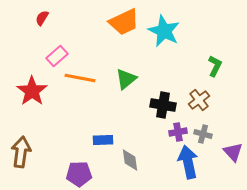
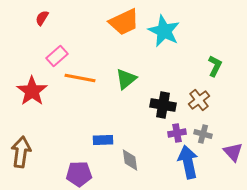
purple cross: moved 1 px left, 1 px down
